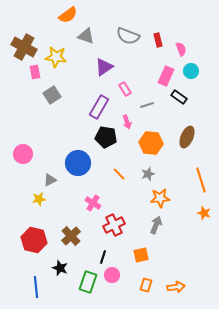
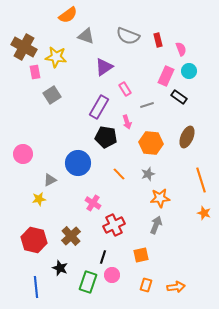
cyan circle at (191, 71): moved 2 px left
